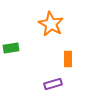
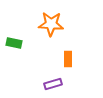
orange star: rotated 25 degrees counterclockwise
green rectangle: moved 3 px right, 5 px up; rotated 21 degrees clockwise
